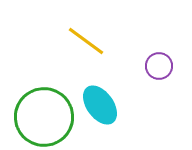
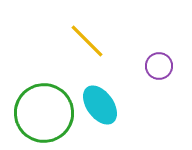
yellow line: moved 1 px right; rotated 9 degrees clockwise
green circle: moved 4 px up
